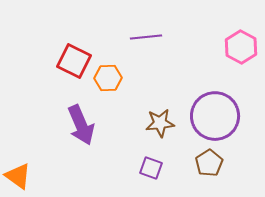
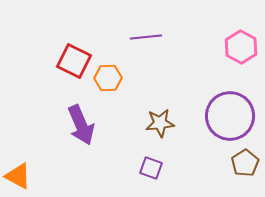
purple circle: moved 15 px right
brown pentagon: moved 36 px right
orange triangle: rotated 8 degrees counterclockwise
